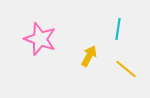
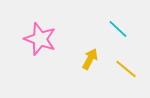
cyan line: rotated 55 degrees counterclockwise
yellow arrow: moved 1 px right, 3 px down
